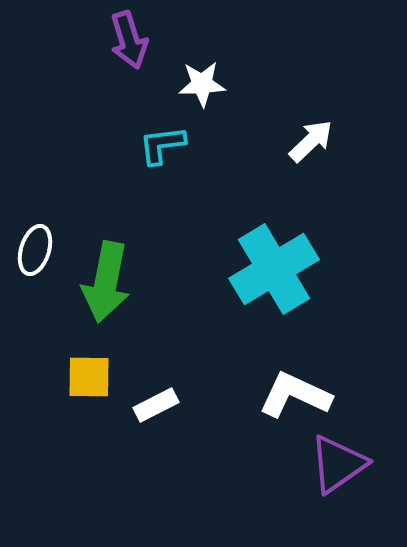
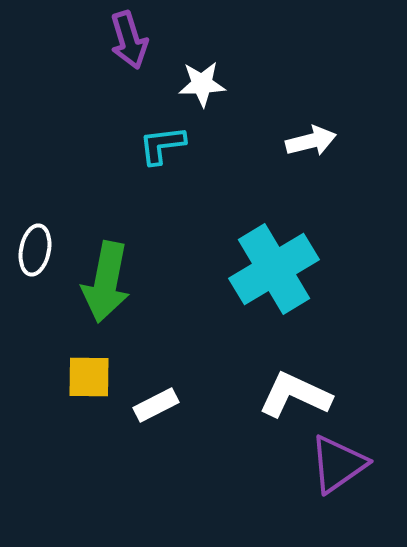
white arrow: rotated 30 degrees clockwise
white ellipse: rotated 6 degrees counterclockwise
